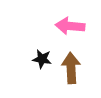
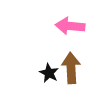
black star: moved 7 px right, 14 px down; rotated 18 degrees clockwise
